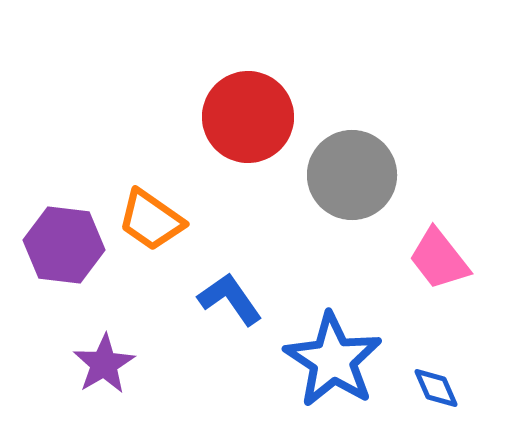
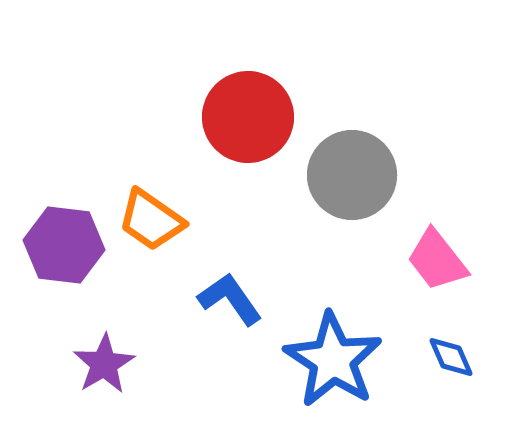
pink trapezoid: moved 2 px left, 1 px down
blue diamond: moved 15 px right, 31 px up
